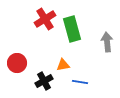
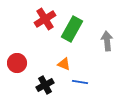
green rectangle: rotated 45 degrees clockwise
gray arrow: moved 1 px up
orange triangle: moved 1 px right, 1 px up; rotated 32 degrees clockwise
black cross: moved 1 px right, 4 px down
